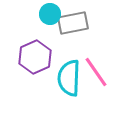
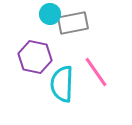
purple hexagon: rotated 24 degrees counterclockwise
cyan semicircle: moved 7 px left, 6 px down
